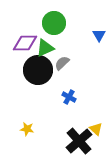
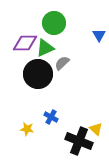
black circle: moved 4 px down
blue cross: moved 18 px left, 20 px down
black cross: rotated 28 degrees counterclockwise
